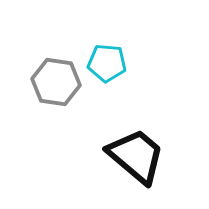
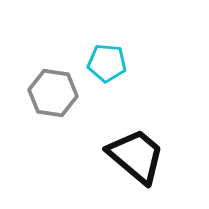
gray hexagon: moved 3 px left, 11 px down
